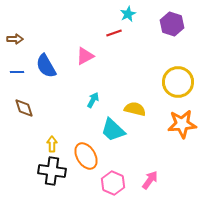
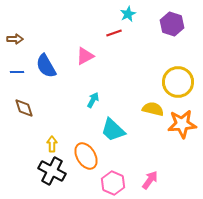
yellow semicircle: moved 18 px right
black cross: rotated 20 degrees clockwise
